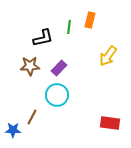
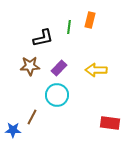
yellow arrow: moved 12 px left, 14 px down; rotated 55 degrees clockwise
